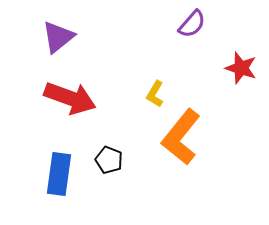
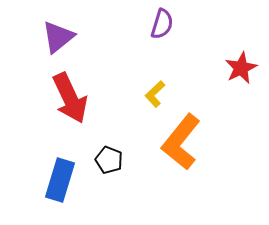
purple semicircle: moved 30 px left; rotated 24 degrees counterclockwise
red star: rotated 28 degrees clockwise
yellow L-shape: rotated 16 degrees clockwise
red arrow: rotated 45 degrees clockwise
orange L-shape: moved 5 px down
blue rectangle: moved 1 px right, 6 px down; rotated 9 degrees clockwise
